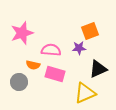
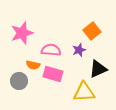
orange square: moved 2 px right; rotated 18 degrees counterclockwise
purple star: moved 2 px down; rotated 16 degrees counterclockwise
pink rectangle: moved 2 px left
gray circle: moved 1 px up
yellow triangle: moved 1 px left, 1 px up; rotated 20 degrees clockwise
